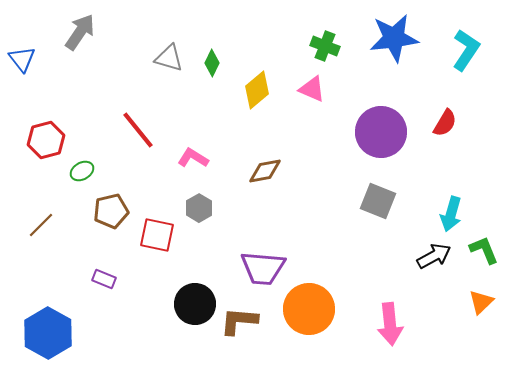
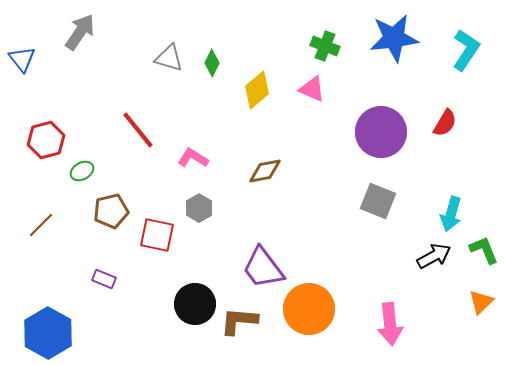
purple trapezoid: rotated 48 degrees clockwise
